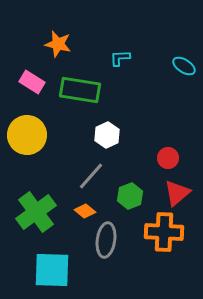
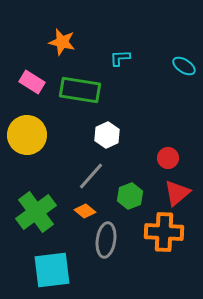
orange star: moved 4 px right, 2 px up
cyan square: rotated 9 degrees counterclockwise
